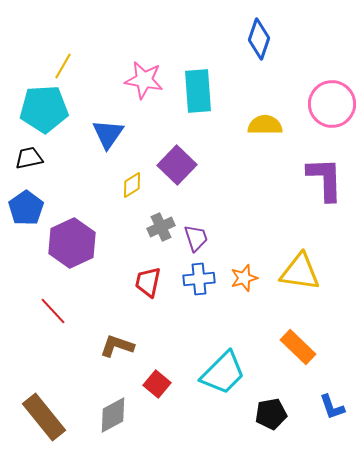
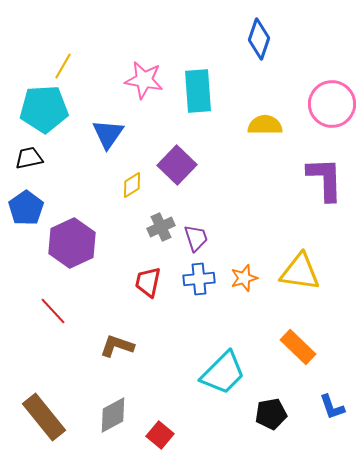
red square: moved 3 px right, 51 px down
